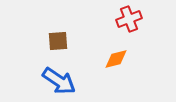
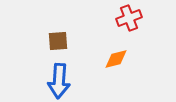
red cross: moved 1 px up
blue arrow: rotated 60 degrees clockwise
